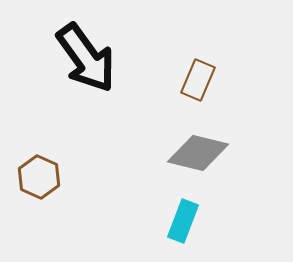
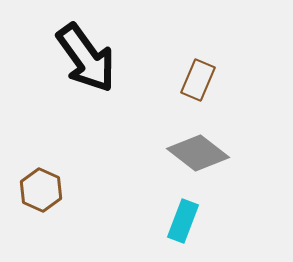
gray diamond: rotated 24 degrees clockwise
brown hexagon: moved 2 px right, 13 px down
